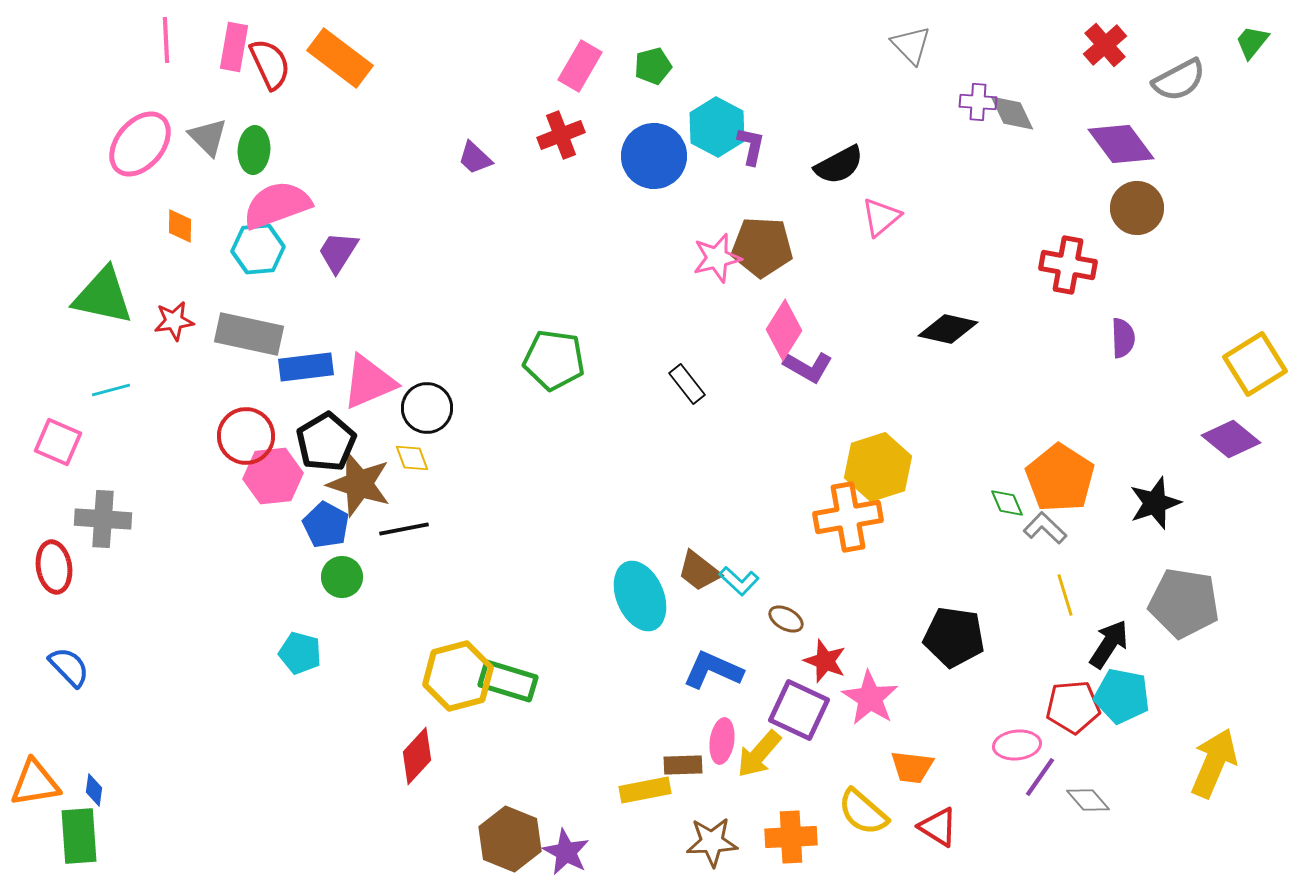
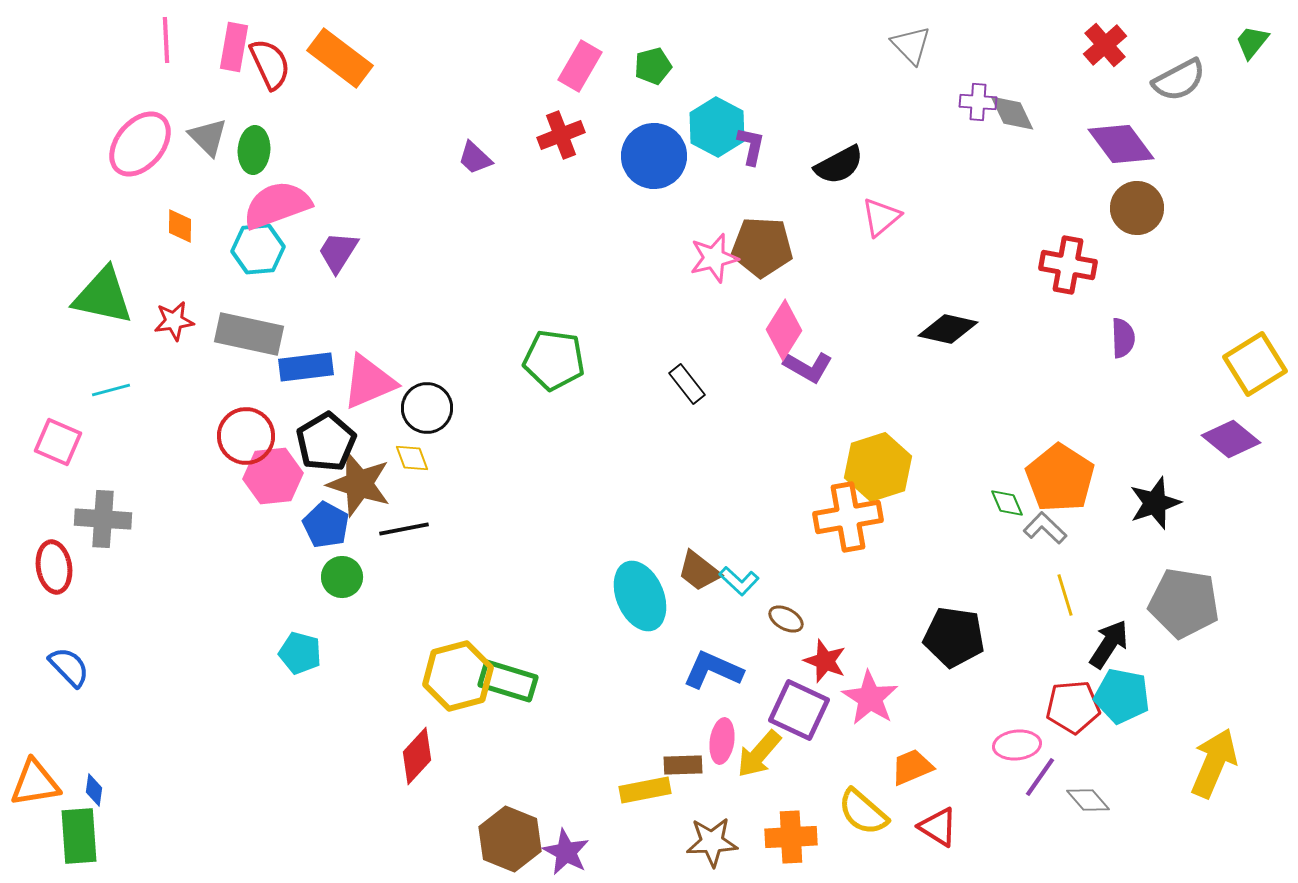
pink star at (717, 258): moved 3 px left
orange trapezoid at (912, 767): rotated 150 degrees clockwise
